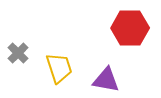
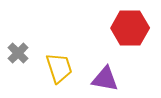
purple triangle: moved 1 px left, 1 px up
